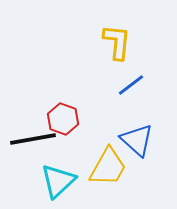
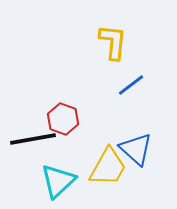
yellow L-shape: moved 4 px left
blue triangle: moved 1 px left, 9 px down
